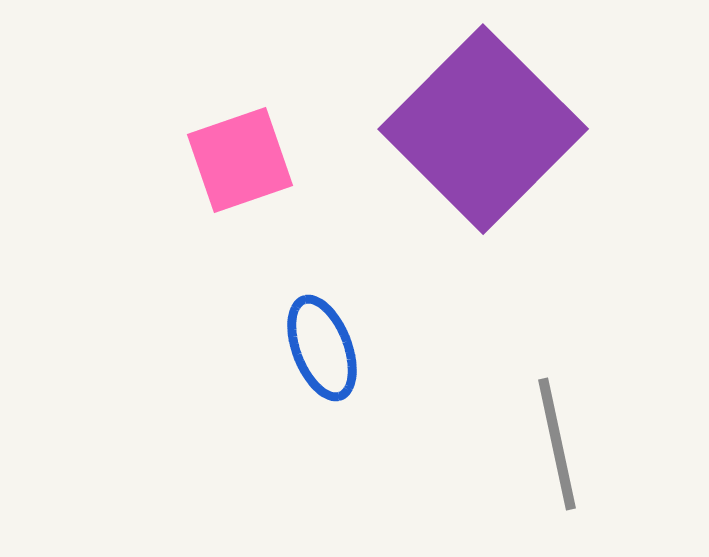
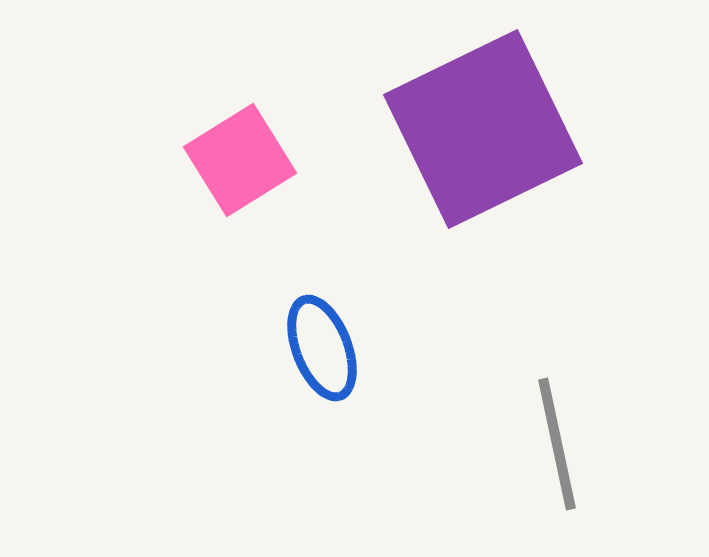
purple square: rotated 19 degrees clockwise
pink square: rotated 13 degrees counterclockwise
